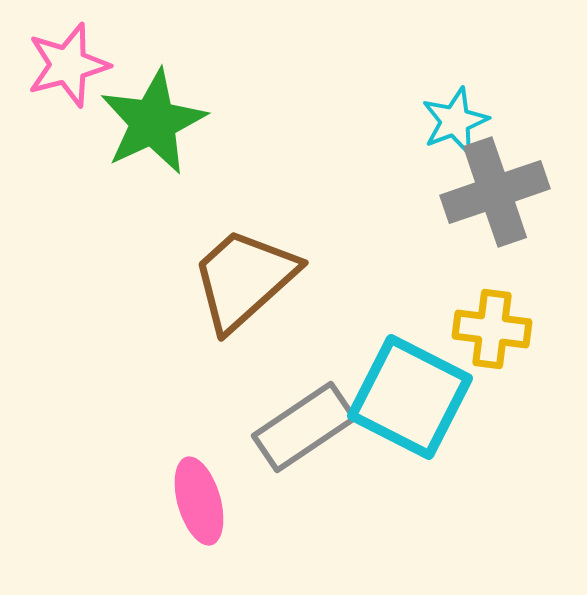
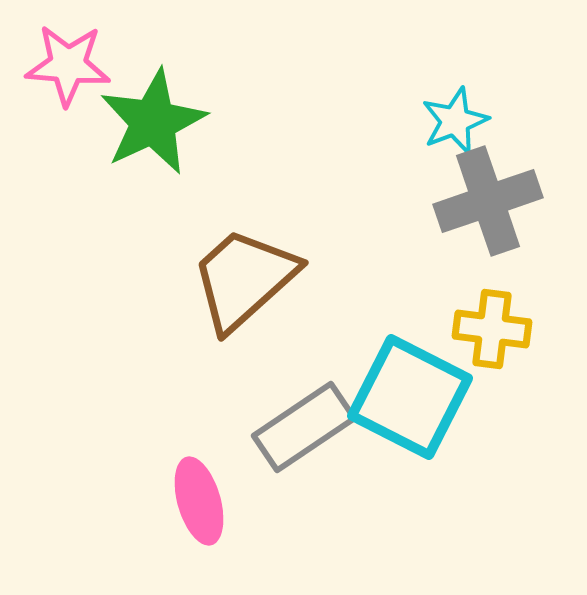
pink star: rotated 20 degrees clockwise
gray cross: moved 7 px left, 9 px down
